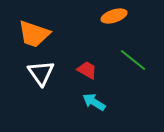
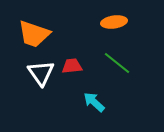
orange ellipse: moved 6 px down; rotated 10 degrees clockwise
green line: moved 16 px left, 3 px down
red trapezoid: moved 15 px left, 4 px up; rotated 35 degrees counterclockwise
cyan arrow: rotated 10 degrees clockwise
